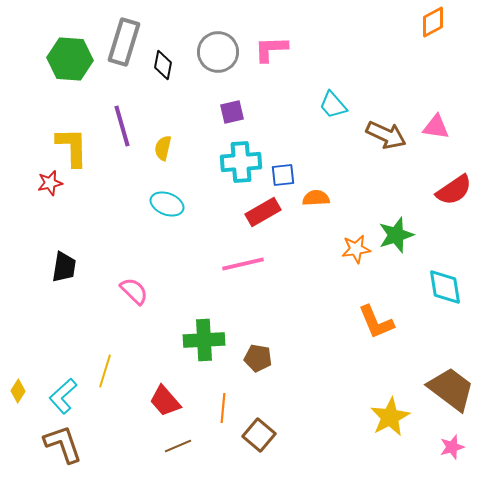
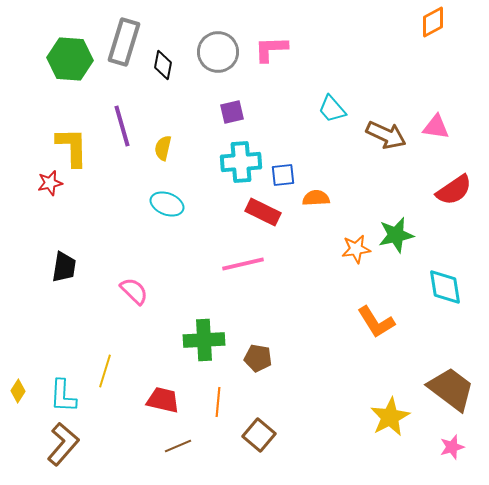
cyan trapezoid: moved 1 px left, 4 px down
red rectangle: rotated 56 degrees clockwise
green star: rotated 6 degrees clockwise
orange L-shape: rotated 9 degrees counterclockwise
cyan L-shape: rotated 45 degrees counterclockwise
red trapezoid: moved 2 px left, 1 px up; rotated 144 degrees clockwise
orange line: moved 5 px left, 6 px up
brown L-shape: rotated 60 degrees clockwise
